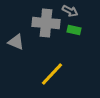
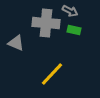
gray triangle: moved 1 px down
